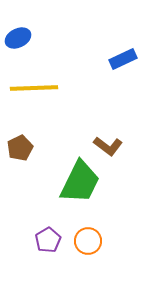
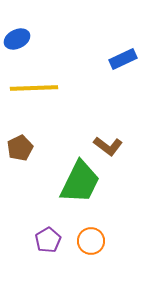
blue ellipse: moved 1 px left, 1 px down
orange circle: moved 3 px right
